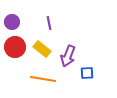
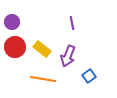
purple line: moved 23 px right
blue square: moved 2 px right, 3 px down; rotated 32 degrees counterclockwise
